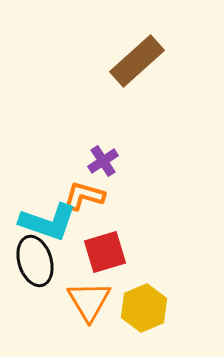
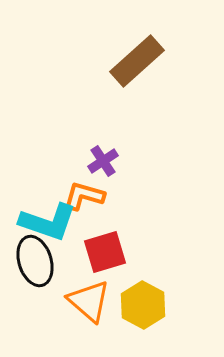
orange triangle: rotated 18 degrees counterclockwise
yellow hexagon: moved 1 px left, 3 px up; rotated 9 degrees counterclockwise
